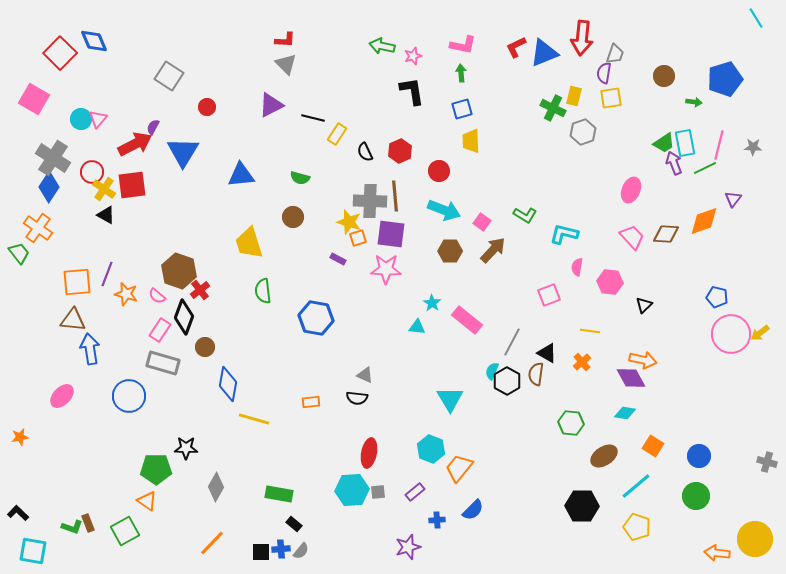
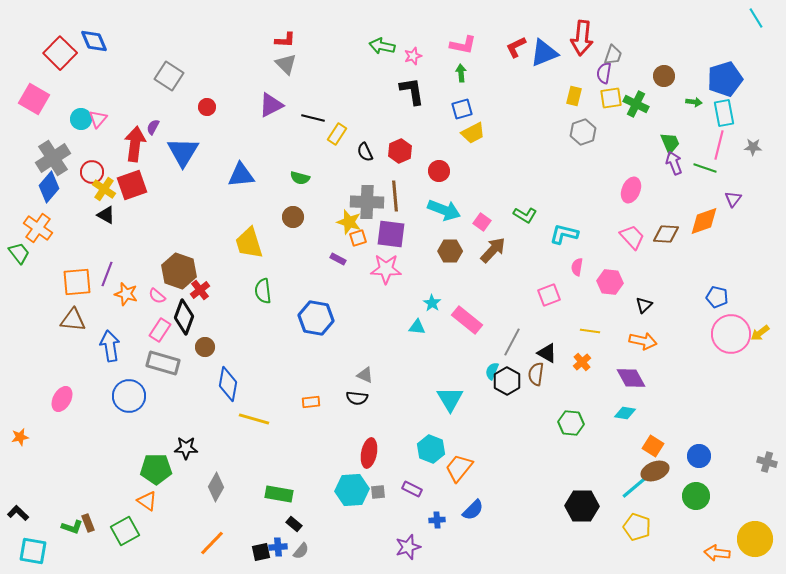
gray trapezoid at (615, 54): moved 2 px left, 1 px down
green cross at (553, 108): moved 83 px right, 4 px up
yellow trapezoid at (471, 141): moved 2 px right, 8 px up; rotated 115 degrees counterclockwise
green trapezoid at (664, 143): moved 6 px right; rotated 80 degrees counterclockwise
cyan rectangle at (685, 143): moved 39 px right, 30 px up
red arrow at (135, 144): rotated 56 degrees counterclockwise
gray cross at (53, 158): rotated 24 degrees clockwise
green line at (705, 168): rotated 45 degrees clockwise
red square at (132, 185): rotated 12 degrees counterclockwise
blue diamond at (49, 187): rotated 8 degrees clockwise
gray cross at (370, 201): moved 3 px left, 1 px down
blue arrow at (90, 349): moved 20 px right, 3 px up
orange arrow at (643, 360): moved 19 px up
pink ellipse at (62, 396): moved 3 px down; rotated 15 degrees counterclockwise
brown ellipse at (604, 456): moved 51 px right, 15 px down; rotated 12 degrees clockwise
purple rectangle at (415, 492): moved 3 px left, 3 px up; rotated 66 degrees clockwise
blue cross at (281, 549): moved 3 px left, 2 px up
black square at (261, 552): rotated 12 degrees counterclockwise
